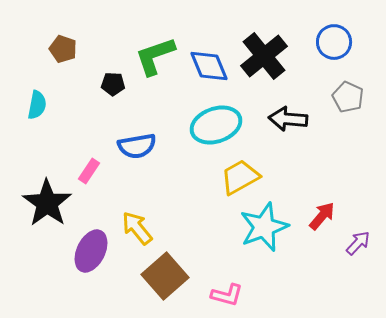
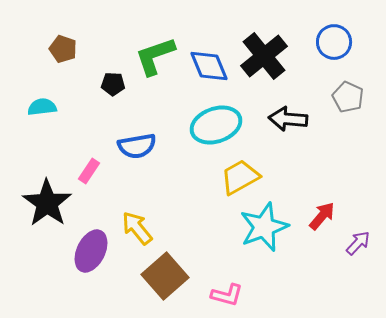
cyan semicircle: moved 5 px right, 2 px down; rotated 108 degrees counterclockwise
